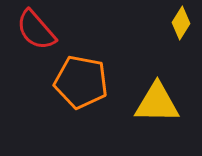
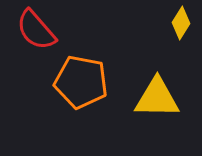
yellow triangle: moved 5 px up
